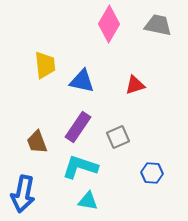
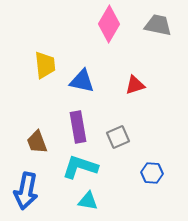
purple rectangle: rotated 44 degrees counterclockwise
blue arrow: moved 3 px right, 3 px up
